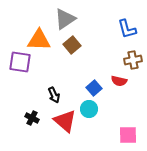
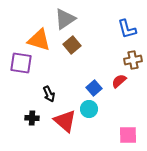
orange triangle: rotated 15 degrees clockwise
purple square: moved 1 px right, 1 px down
red semicircle: rotated 126 degrees clockwise
black arrow: moved 5 px left, 1 px up
black cross: rotated 24 degrees counterclockwise
